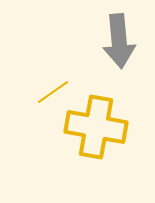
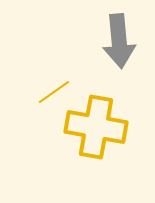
yellow line: moved 1 px right
